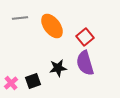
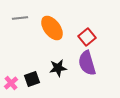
orange ellipse: moved 2 px down
red square: moved 2 px right
purple semicircle: moved 2 px right
black square: moved 1 px left, 2 px up
